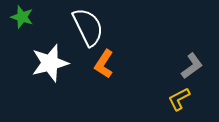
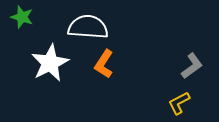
white semicircle: rotated 60 degrees counterclockwise
white star: rotated 12 degrees counterclockwise
yellow L-shape: moved 4 px down
